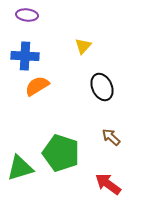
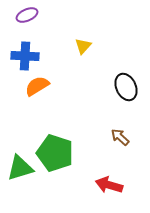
purple ellipse: rotated 30 degrees counterclockwise
black ellipse: moved 24 px right
brown arrow: moved 9 px right
green pentagon: moved 6 px left
red arrow: moved 1 px right, 1 px down; rotated 20 degrees counterclockwise
